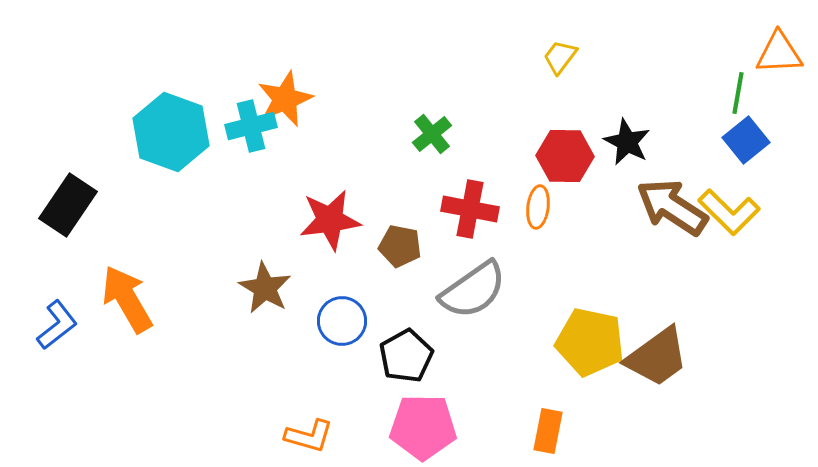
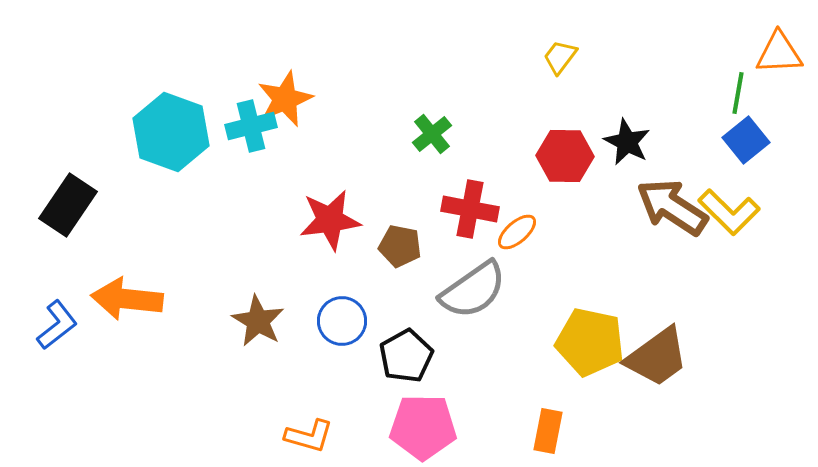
orange ellipse: moved 21 px left, 25 px down; rotated 42 degrees clockwise
brown star: moved 7 px left, 33 px down
orange arrow: rotated 54 degrees counterclockwise
